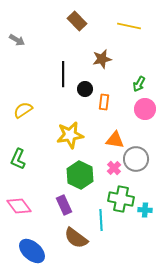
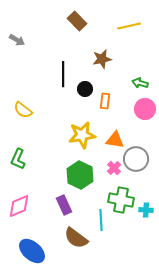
yellow line: rotated 25 degrees counterclockwise
green arrow: moved 1 px right, 1 px up; rotated 77 degrees clockwise
orange rectangle: moved 1 px right, 1 px up
yellow semicircle: rotated 108 degrees counterclockwise
yellow star: moved 12 px right
green cross: moved 1 px down
pink diamond: rotated 75 degrees counterclockwise
cyan cross: moved 1 px right
